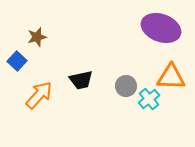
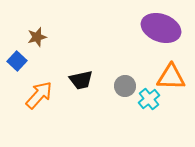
gray circle: moved 1 px left
